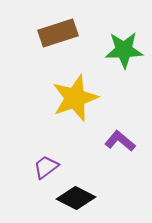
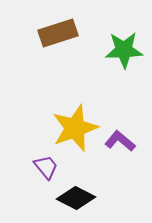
yellow star: moved 30 px down
purple trapezoid: rotated 88 degrees clockwise
